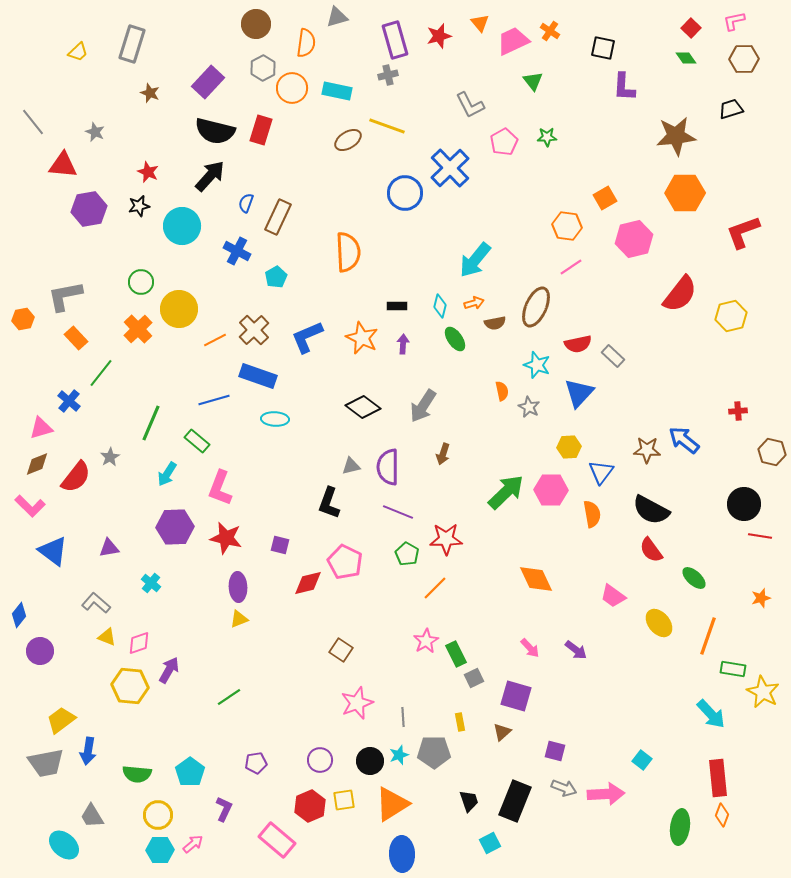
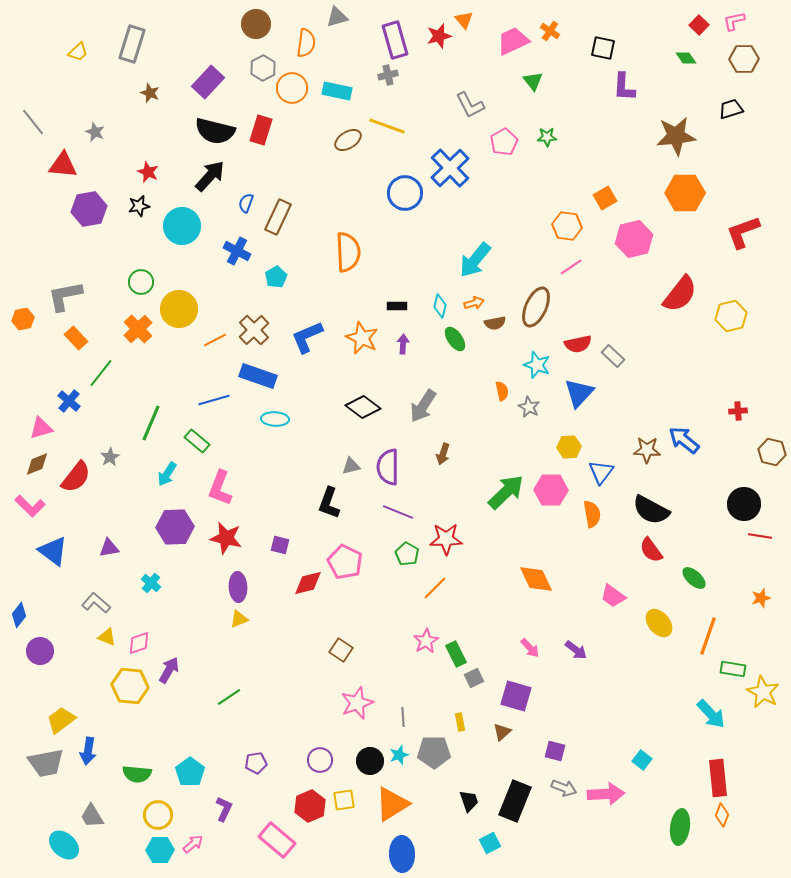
orange triangle at (480, 23): moved 16 px left, 3 px up
red square at (691, 28): moved 8 px right, 3 px up
